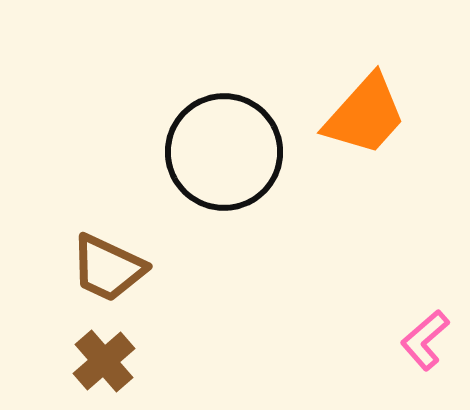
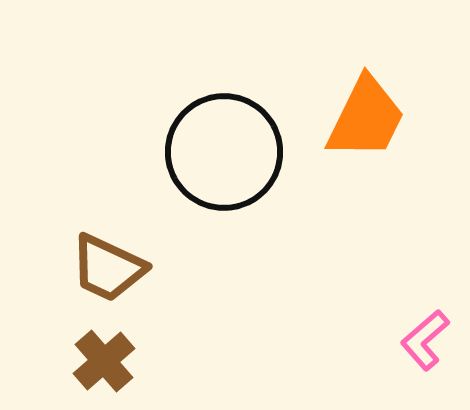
orange trapezoid: moved 1 px right, 3 px down; rotated 16 degrees counterclockwise
